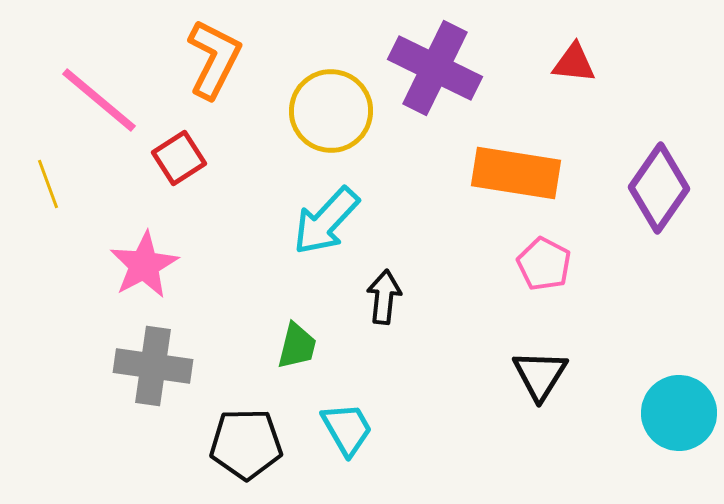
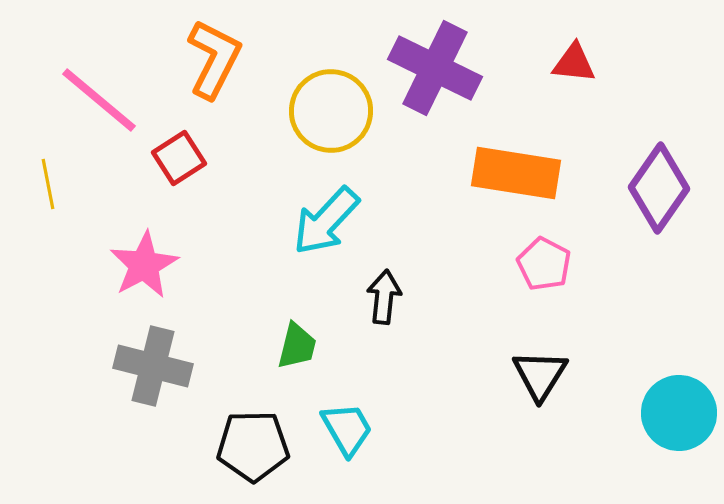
yellow line: rotated 9 degrees clockwise
gray cross: rotated 6 degrees clockwise
black pentagon: moved 7 px right, 2 px down
